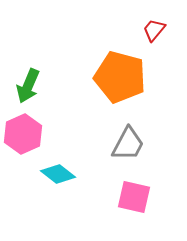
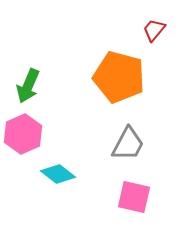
orange pentagon: moved 1 px left
